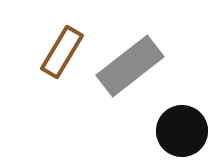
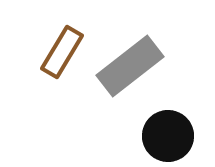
black circle: moved 14 px left, 5 px down
